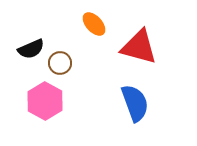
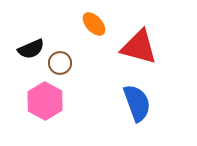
blue semicircle: moved 2 px right
